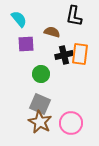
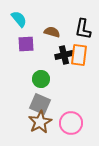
black L-shape: moved 9 px right, 13 px down
orange rectangle: moved 1 px left, 1 px down
green circle: moved 5 px down
brown star: rotated 15 degrees clockwise
